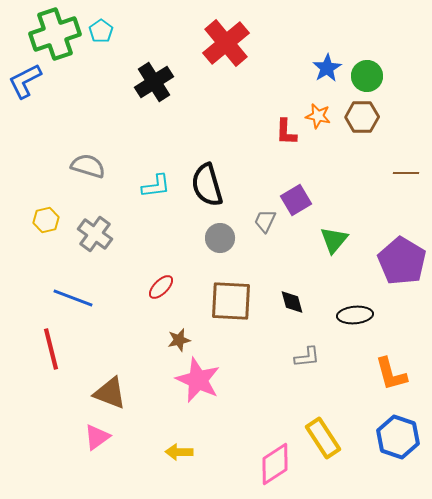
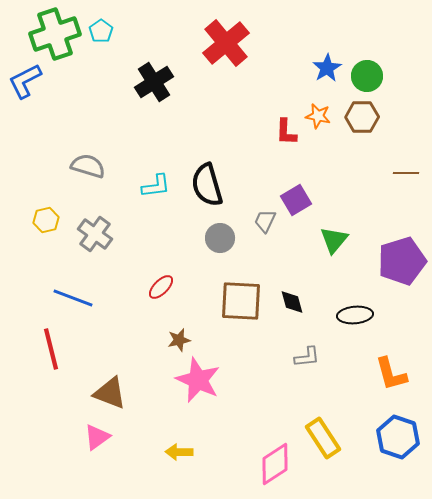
purple pentagon: rotated 24 degrees clockwise
brown square: moved 10 px right
